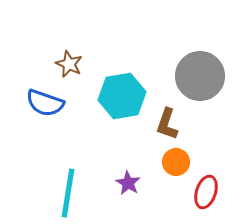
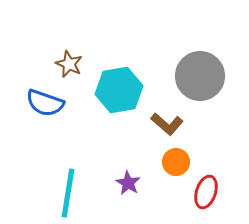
cyan hexagon: moved 3 px left, 6 px up
brown L-shape: rotated 68 degrees counterclockwise
